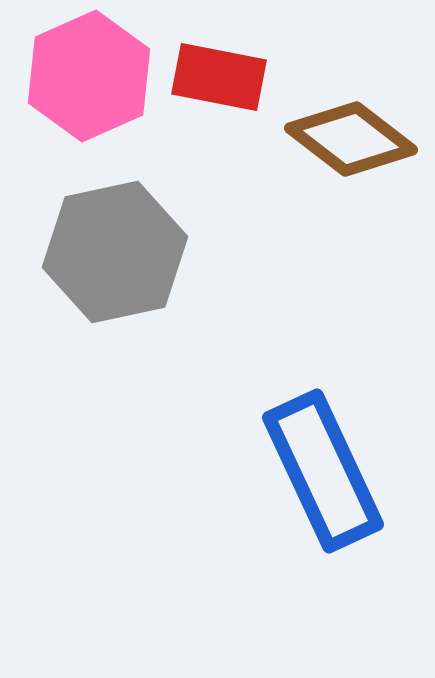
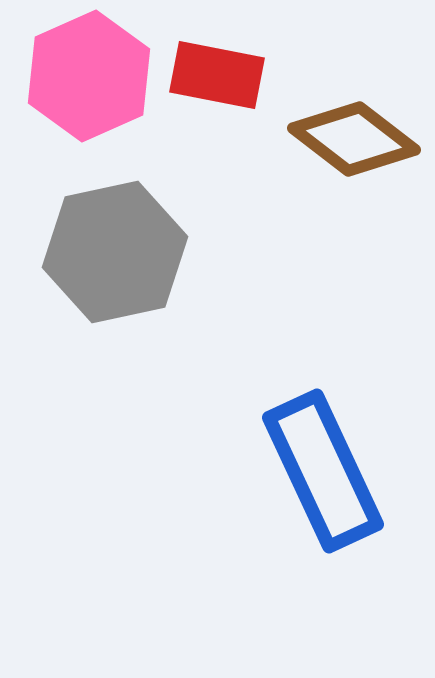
red rectangle: moved 2 px left, 2 px up
brown diamond: moved 3 px right
